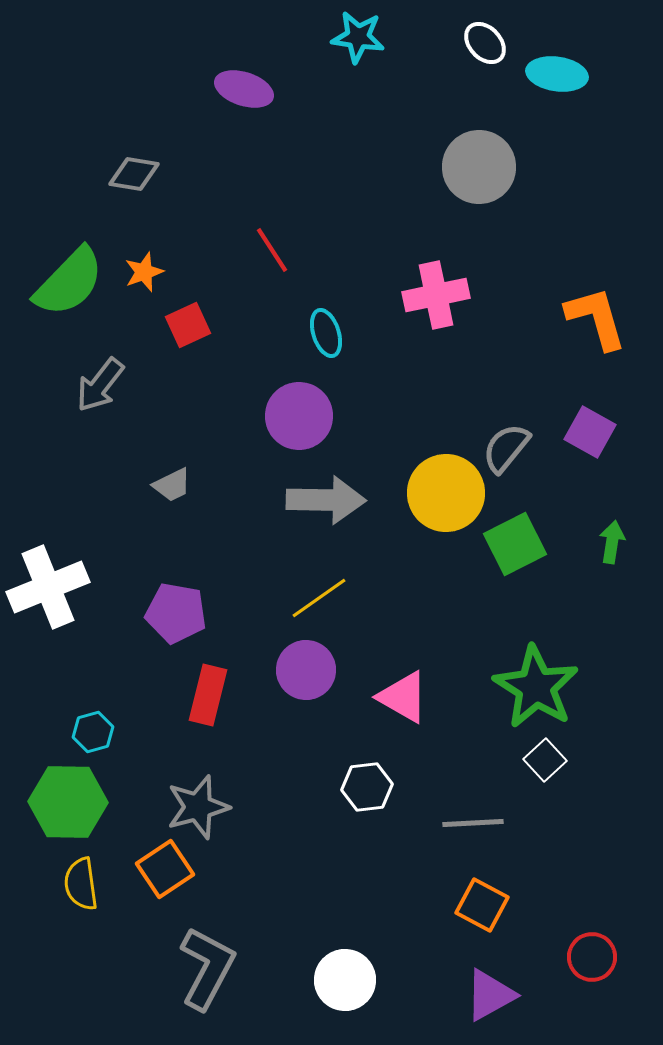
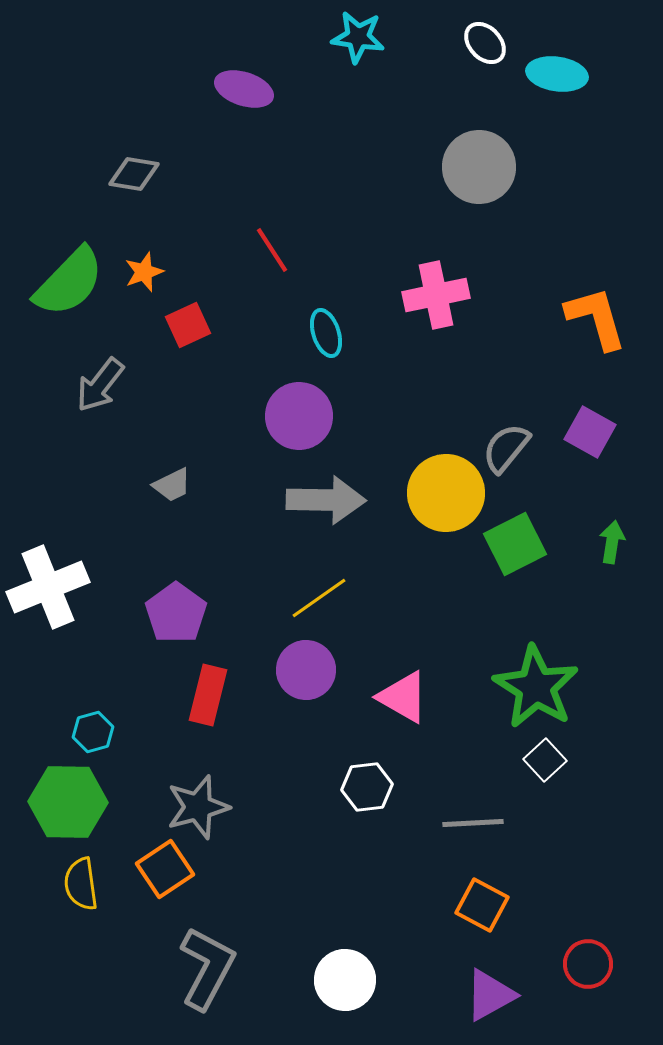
purple pentagon at (176, 613): rotated 26 degrees clockwise
red circle at (592, 957): moved 4 px left, 7 px down
